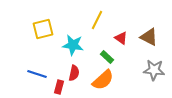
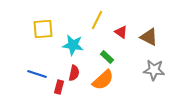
yellow square: rotated 10 degrees clockwise
red triangle: moved 6 px up
